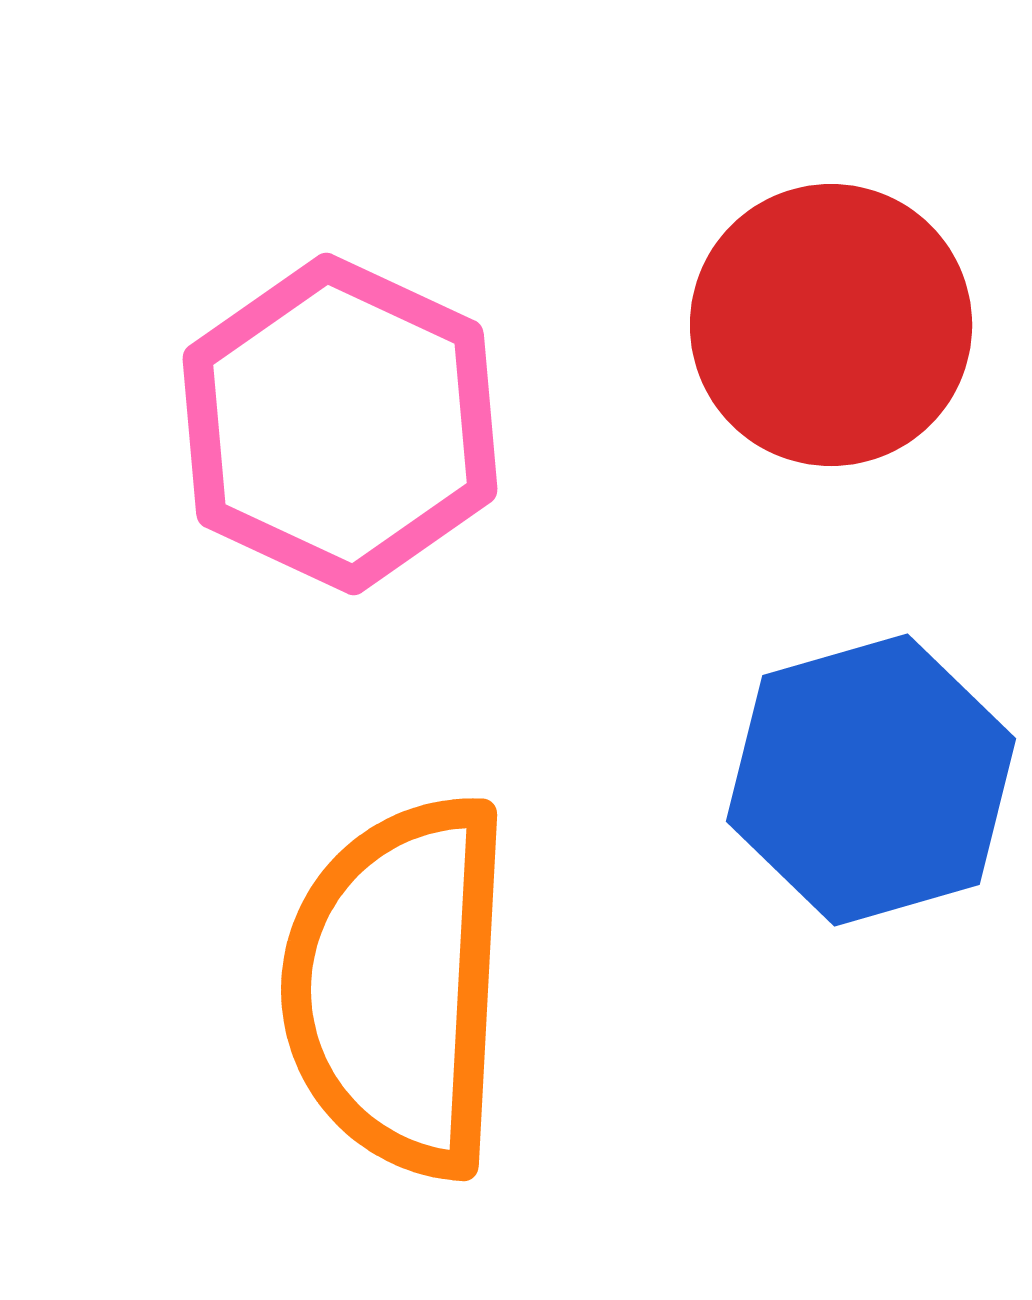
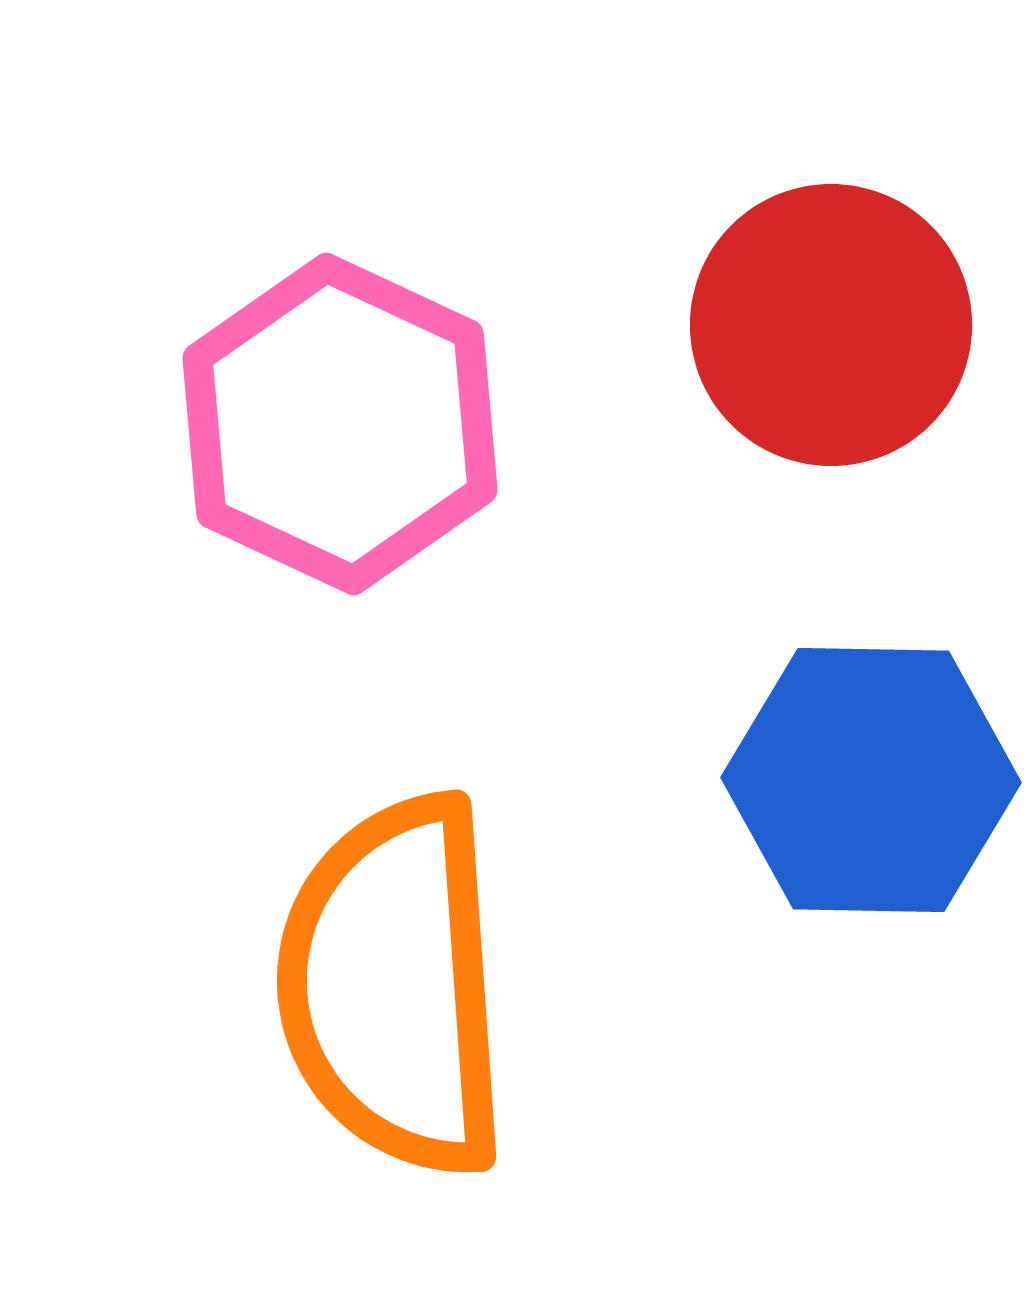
blue hexagon: rotated 17 degrees clockwise
orange semicircle: moved 4 px left; rotated 7 degrees counterclockwise
